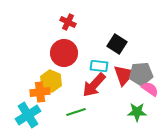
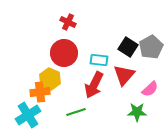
black square: moved 11 px right, 3 px down
cyan rectangle: moved 6 px up
gray pentagon: moved 10 px right, 27 px up; rotated 25 degrees counterclockwise
yellow hexagon: moved 1 px left, 2 px up
red arrow: rotated 16 degrees counterclockwise
pink semicircle: rotated 102 degrees clockwise
